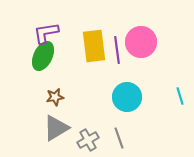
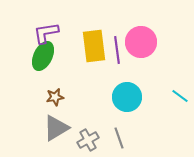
cyan line: rotated 36 degrees counterclockwise
